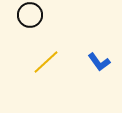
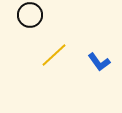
yellow line: moved 8 px right, 7 px up
